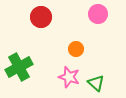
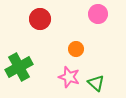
red circle: moved 1 px left, 2 px down
